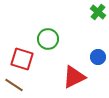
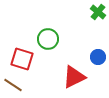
brown line: moved 1 px left
